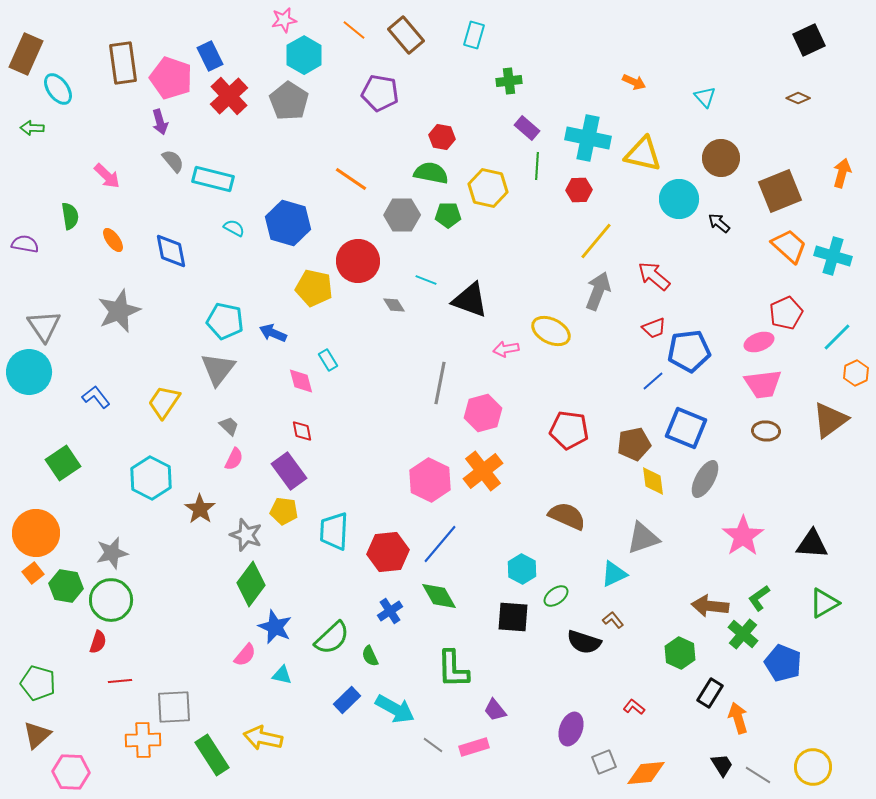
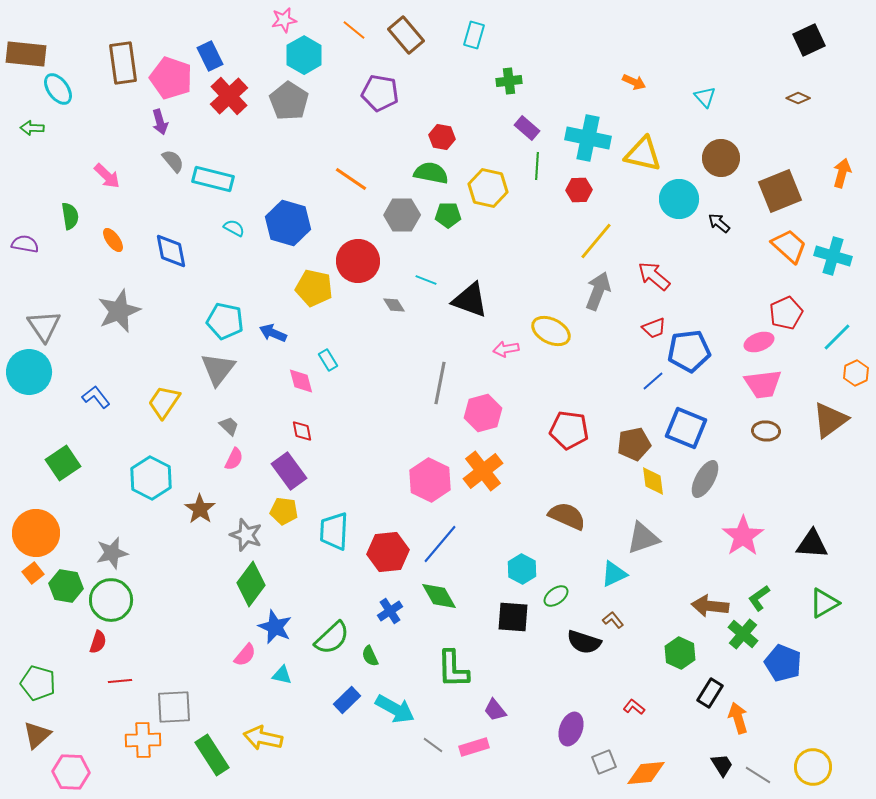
brown rectangle at (26, 54): rotated 72 degrees clockwise
